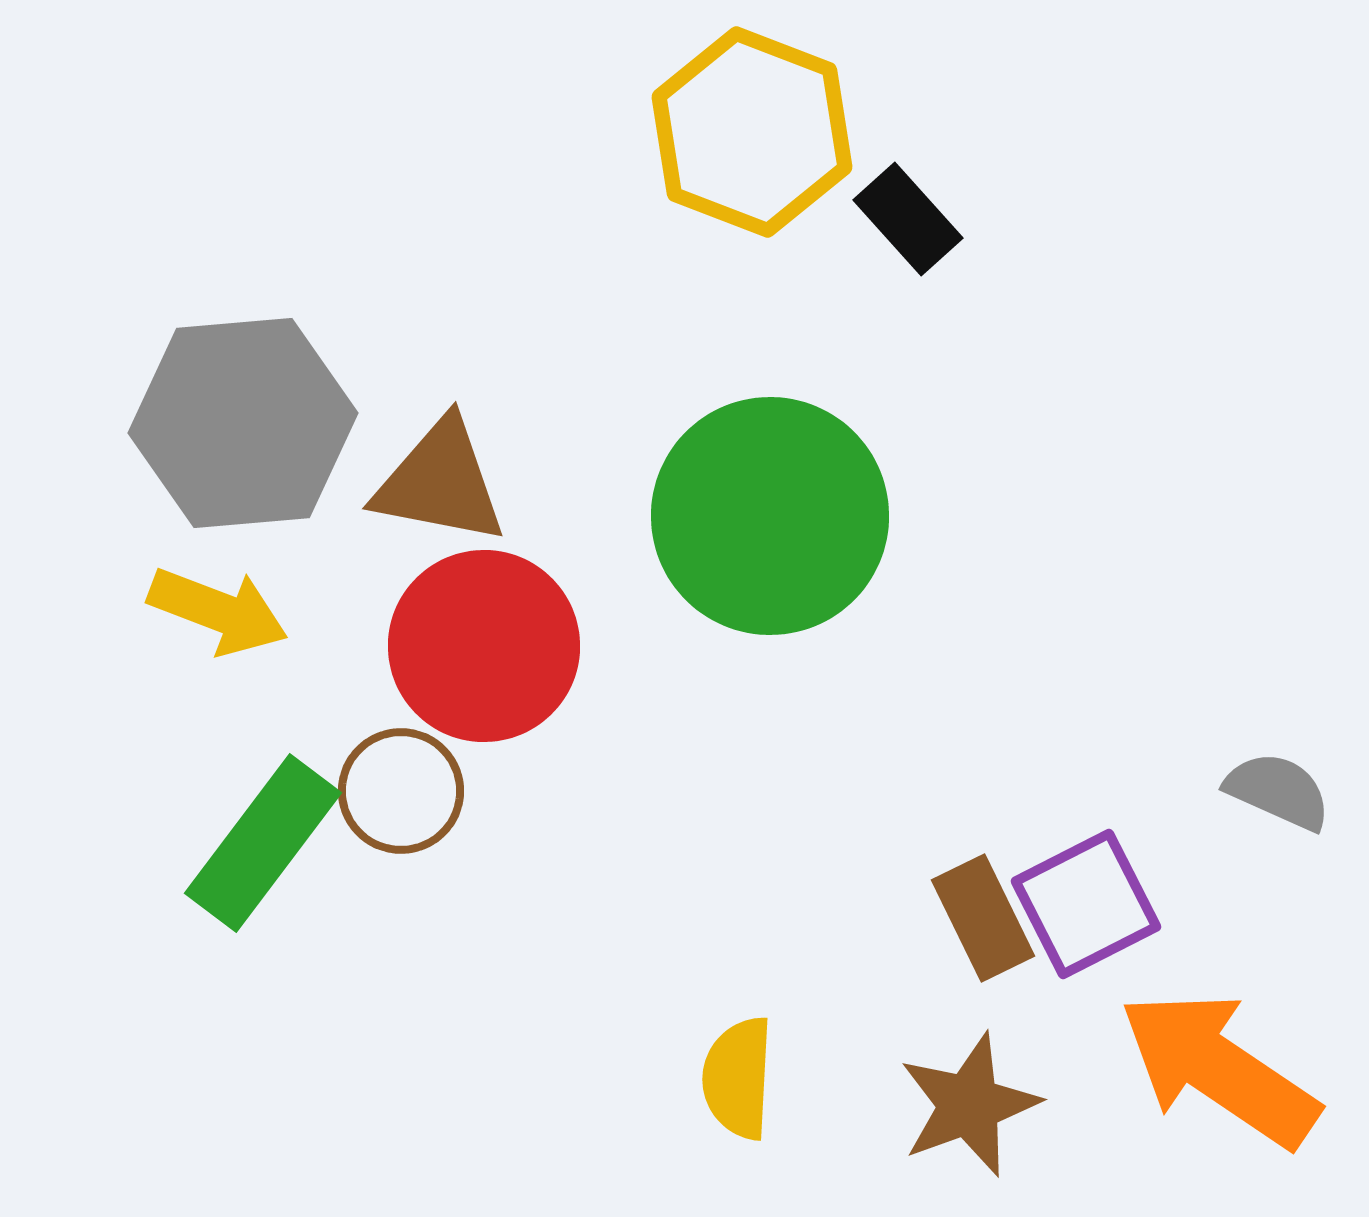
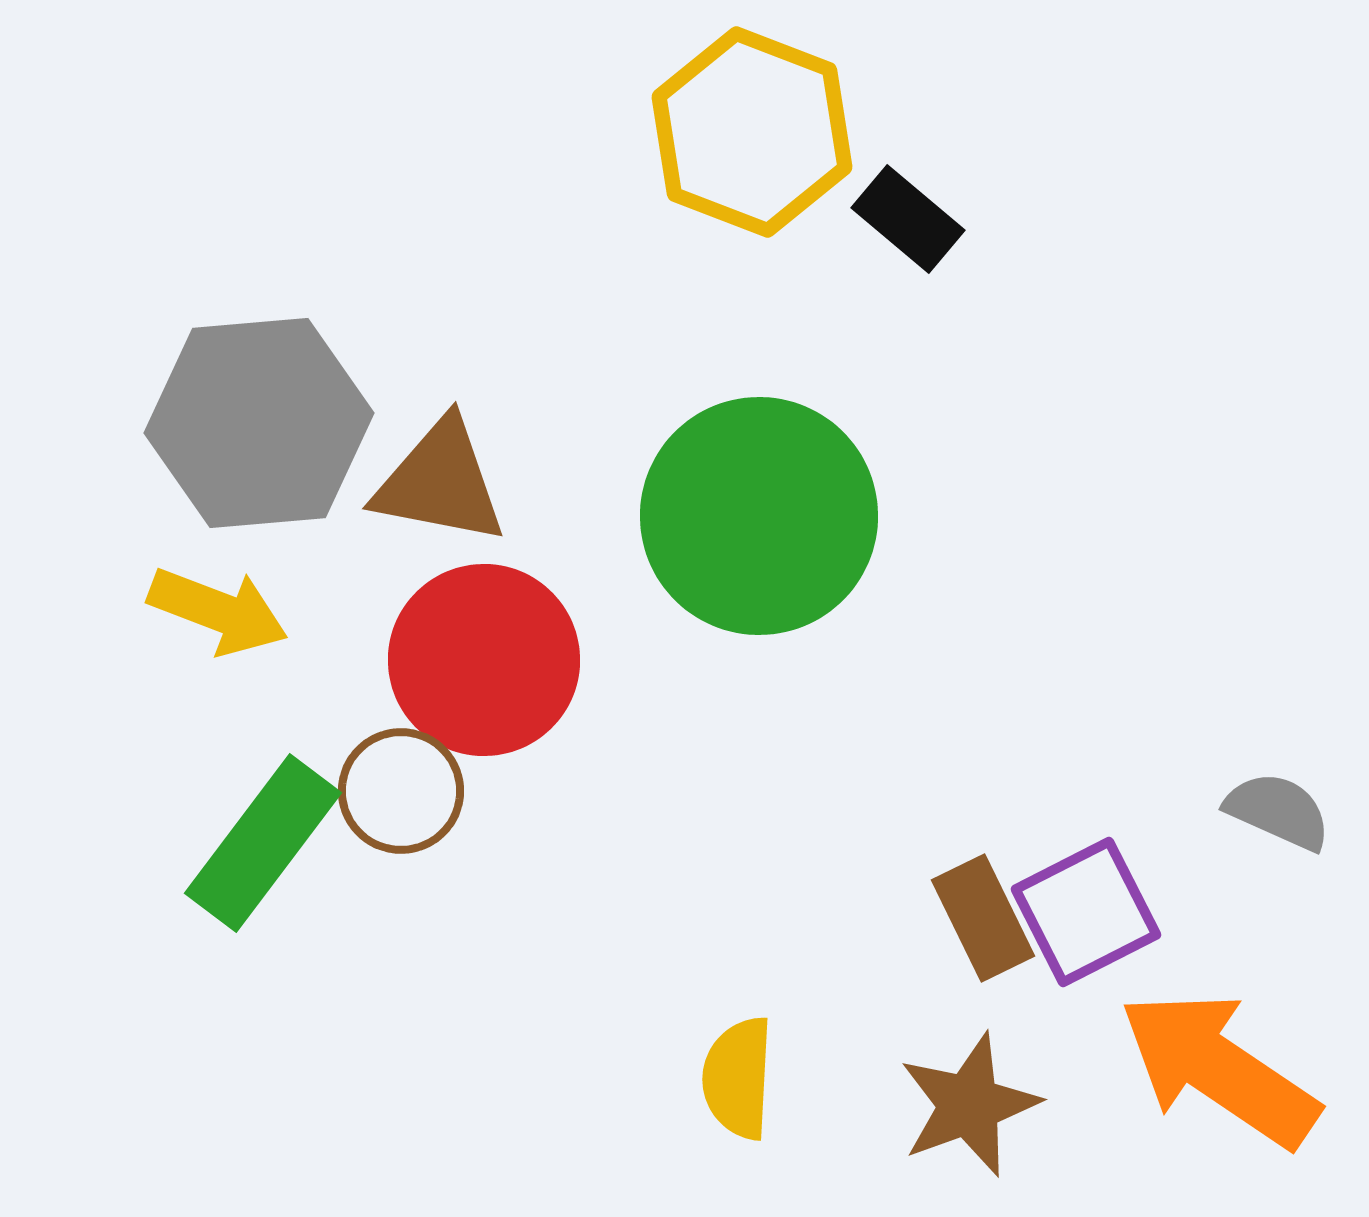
black rectangle: rotated 8 degrees counterclockwise
gray hexagon: moved 16 px right
green circle: moved 11 px left
red circle: moved 14 px down
gray semicircle: moved 20 px down
purple square: moved 8 px down
